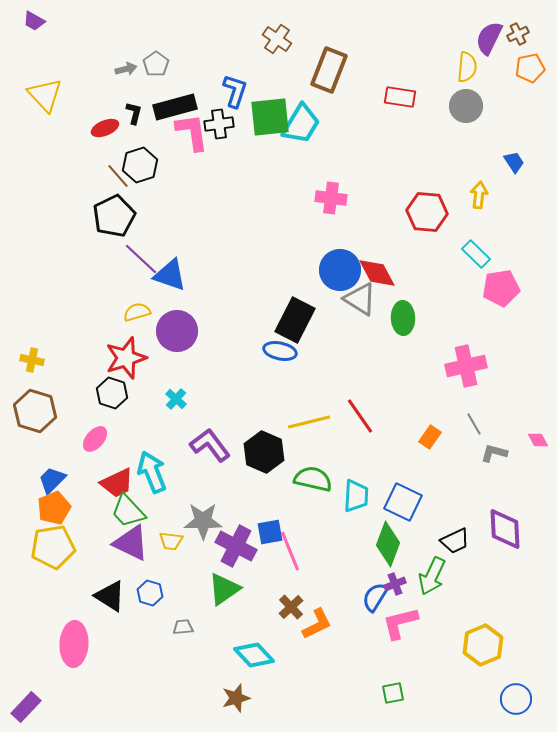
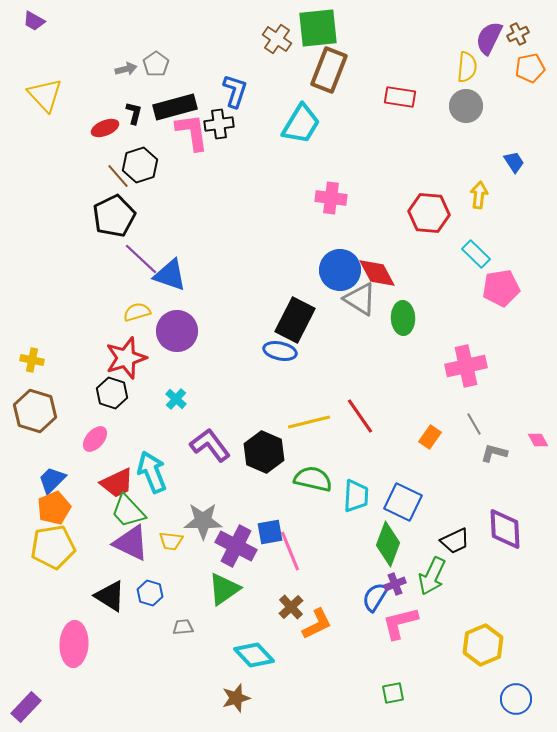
green square at (270, 117): moved 48 px right, 89 px up
red hexagon at (427, 212): moved 2 px right, 1 px down
